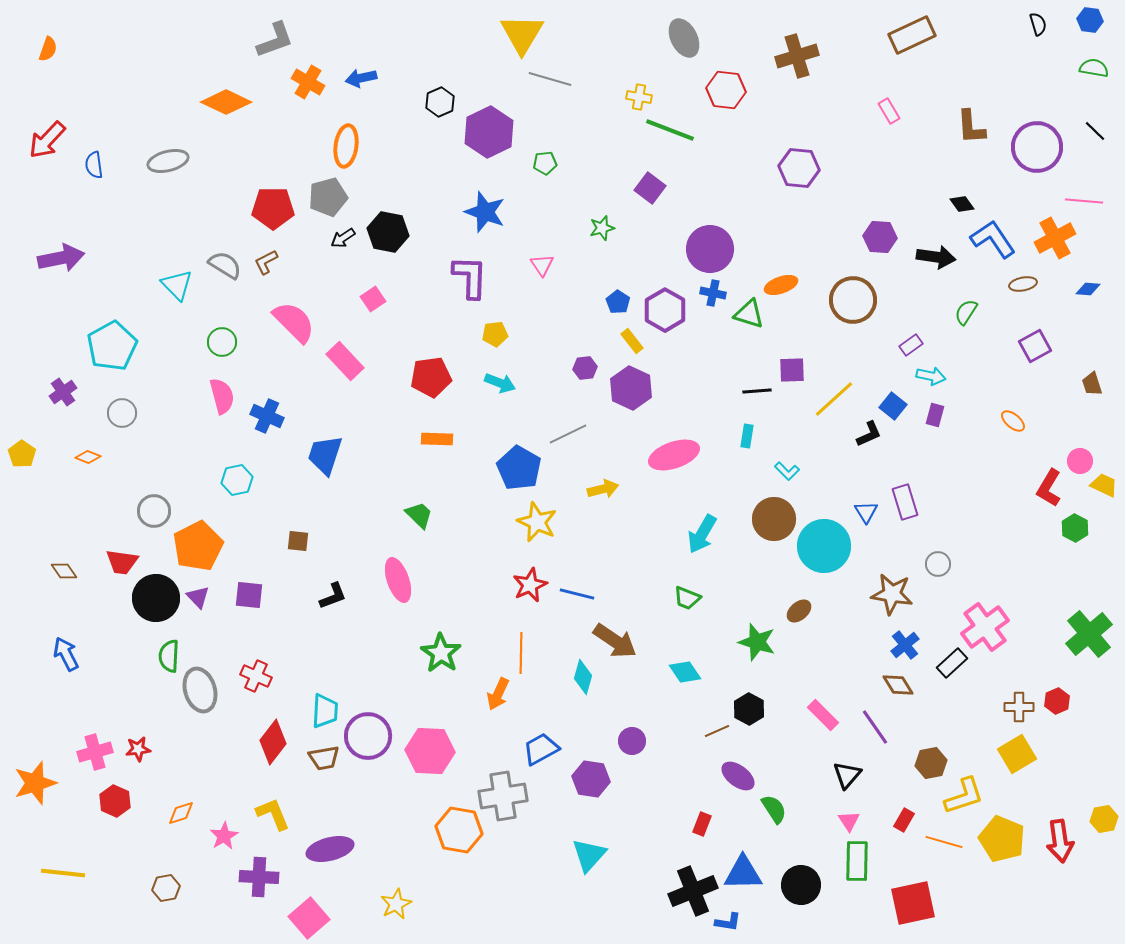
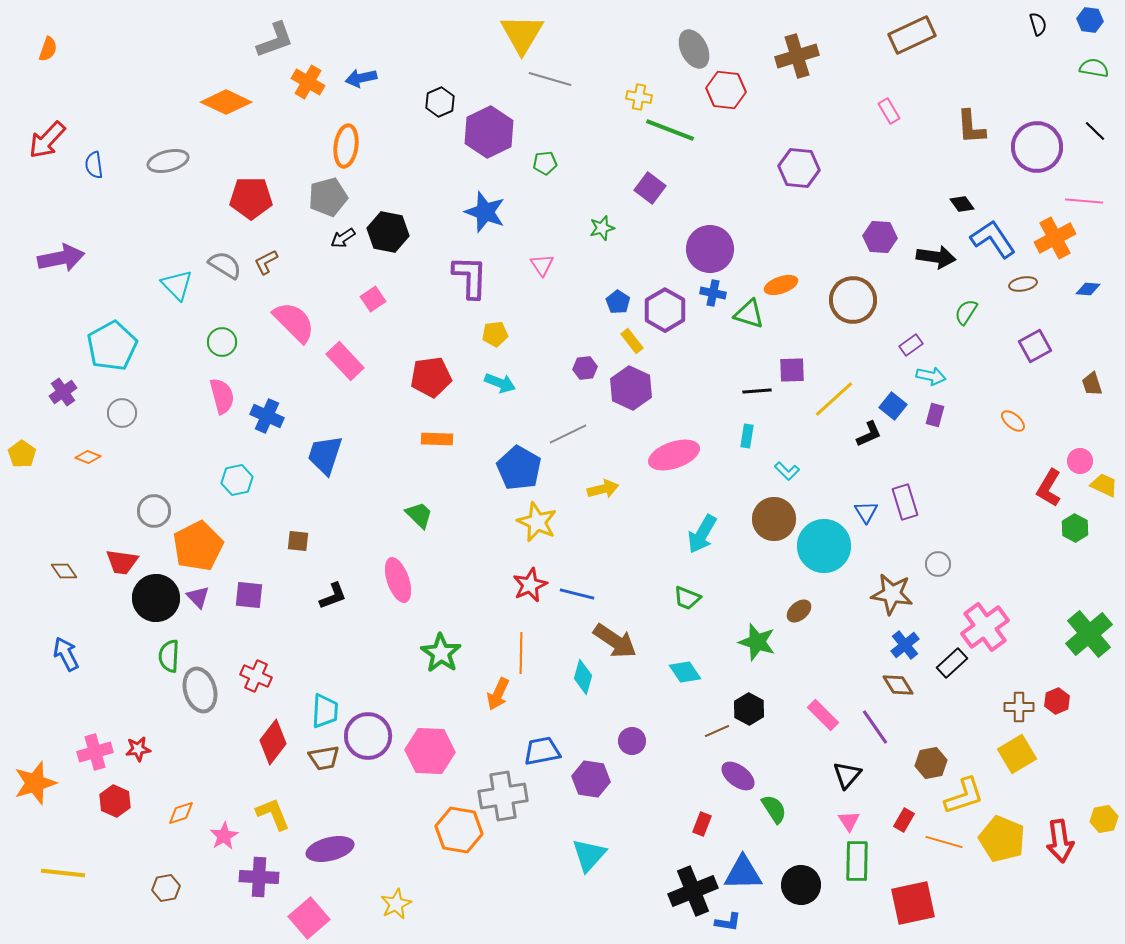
gray ellipse at (684, 38): moved 10 px right, 11 px down
red pentagon at (273, 208): moved 22 px left, 10 px up
blue trapezoid at (541, 749): moved 1 px right, 2 px down; rotated 18 degrees clockwise
